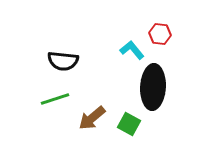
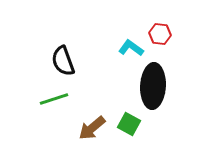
cyan L-shape: moved 1 px left, 2 px up; rotated 15 degrees counterclockwise
black semicircle: rotated 64 degrees clockwise
black ellipse: moved 1 px up
green line: moved 1 px left
brown arrow: moved 10 px down
